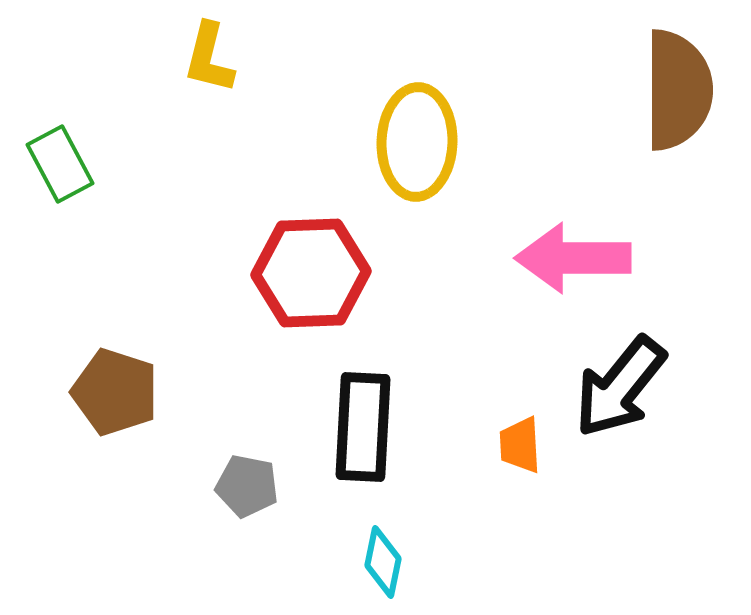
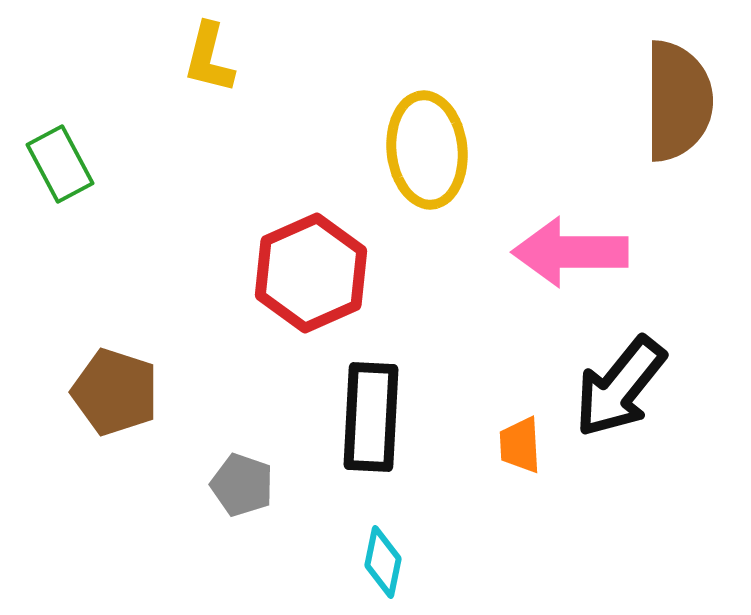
brown semicircle: moved 11 px down
yellow ellipse: moved 10 px right, 8 px down; rotated 8 degrees counterclockwise
pink arrow: moved 3 px left, 6 px up
red hexagon: rotated 22 degrees counterclockwise
black rectangle: moved 8 px right, 10 px up
gray pentagon: moved 5 px left, 1 px up; rotated 8 degrees clockwise
